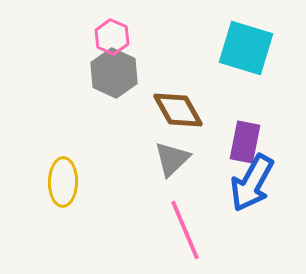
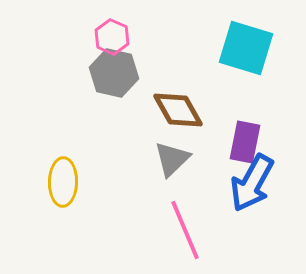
gray hexagon: rotated 12 degrees counterclockwise
